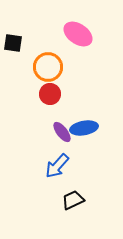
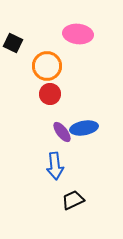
pink ellipse: rotated 28 degrees counterclockwise
black square: rotated 18 degrees clockwise
orange circle: moved 1 px left, 1 px up
blue arrow: moved 2 px left; rotated 48 degrees counterclockwise
